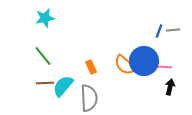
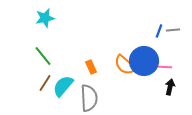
brown line: rotated 54 degrees counterclockwise
